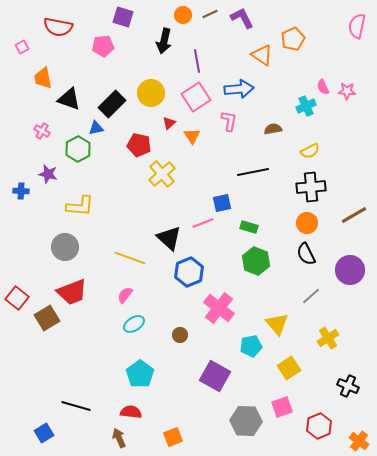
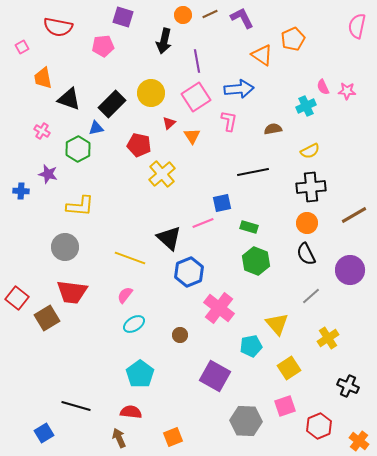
red trapezoid at (72, 292): rotated 28 degrees clockwise
pink square at (282, 407): moved 3 px right, 1 px up
